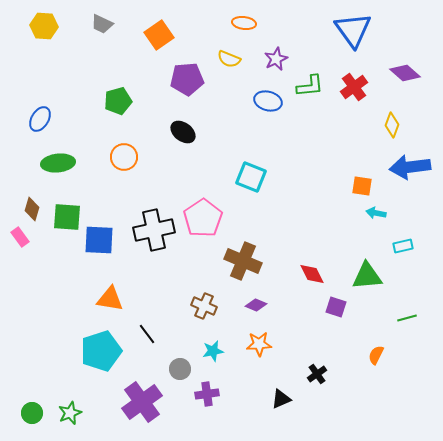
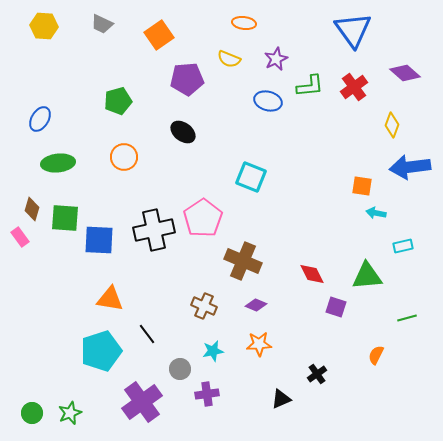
green square at (67, 217): moved 2 px left, 1 px down
